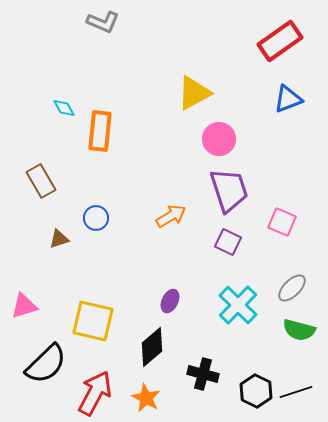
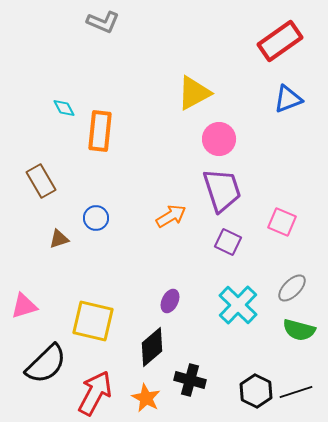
purple trapezoid: moved 7 px left
black cross: moved 13 px left, 6 px down
